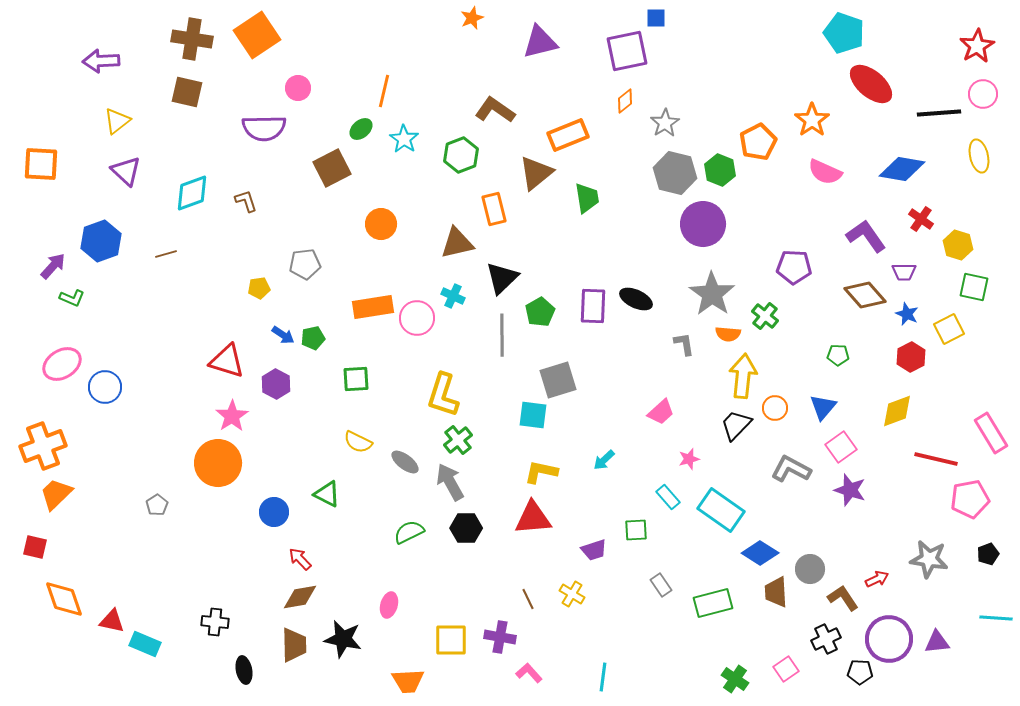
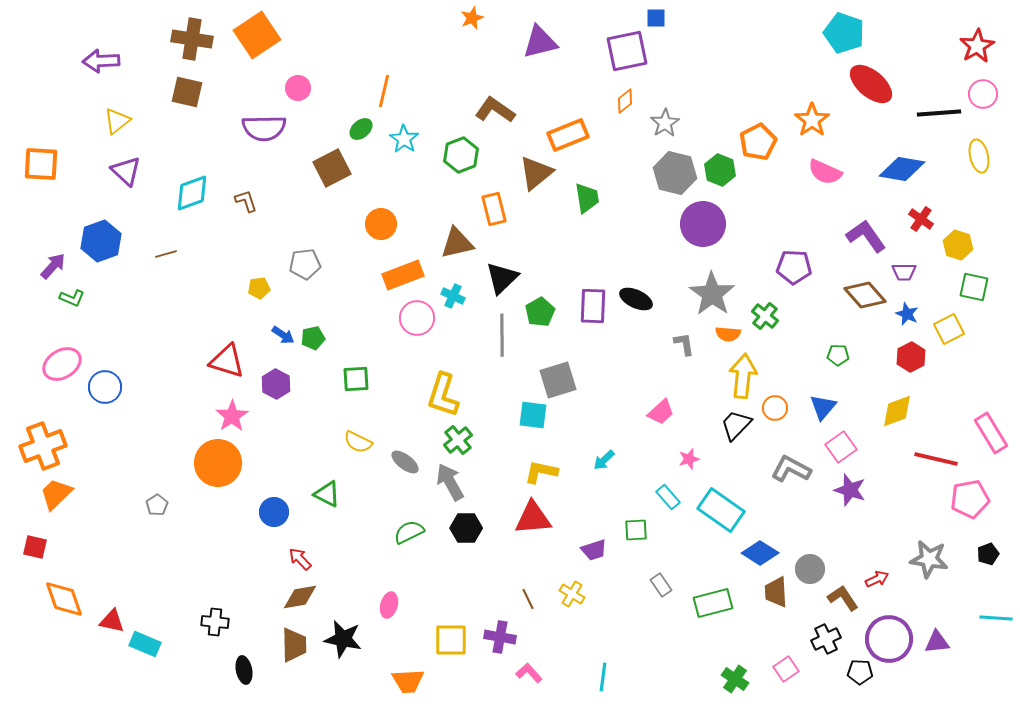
orange rectangle at (373, 307): moved 30 px right, 32 px up; rotated 12 degrees counterclockwise
